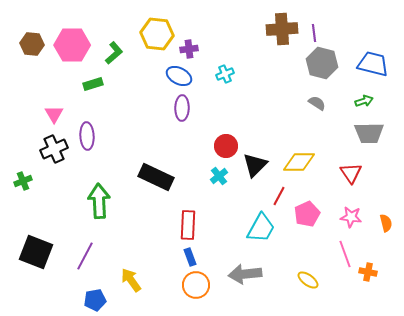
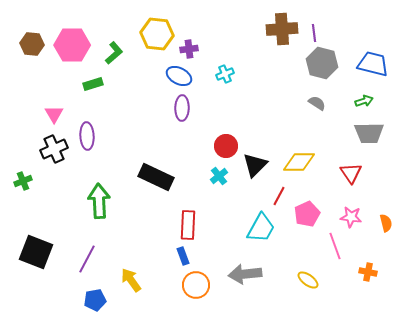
pink line at (345, 254): moved 10 px left, 8 px up
purple line at (85, 256): moved 2 px right, 3 px down
blue rectangle at (190, 257): moved 7 px left, 1 px up
